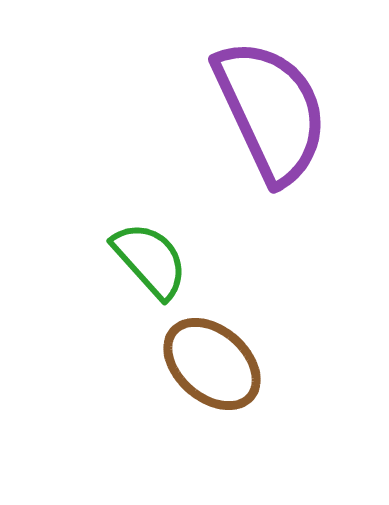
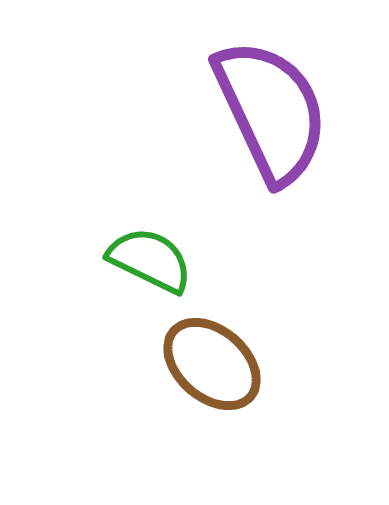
green semicircle: rotated 22 degrees counterclockwise
